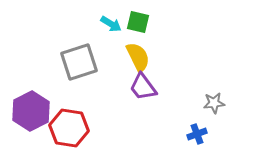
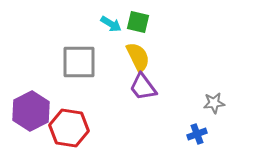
gray square: rotated 18 degrees clockwise
